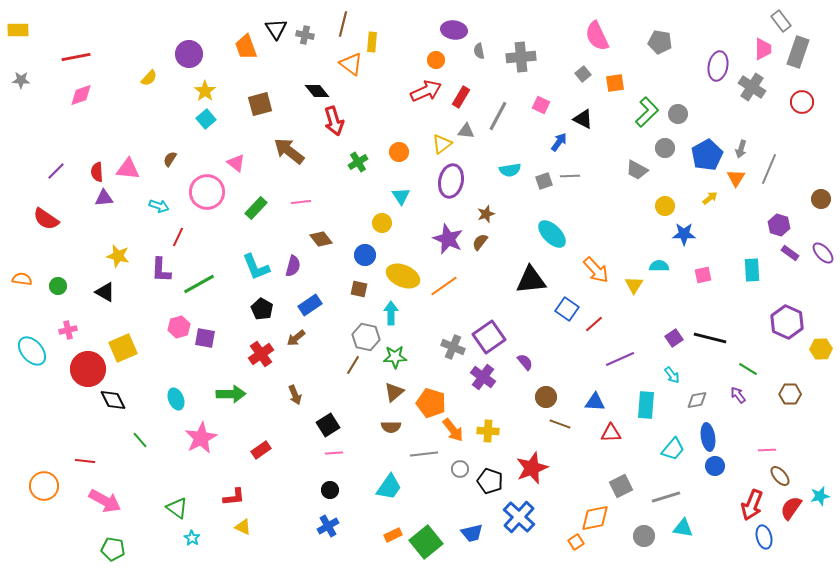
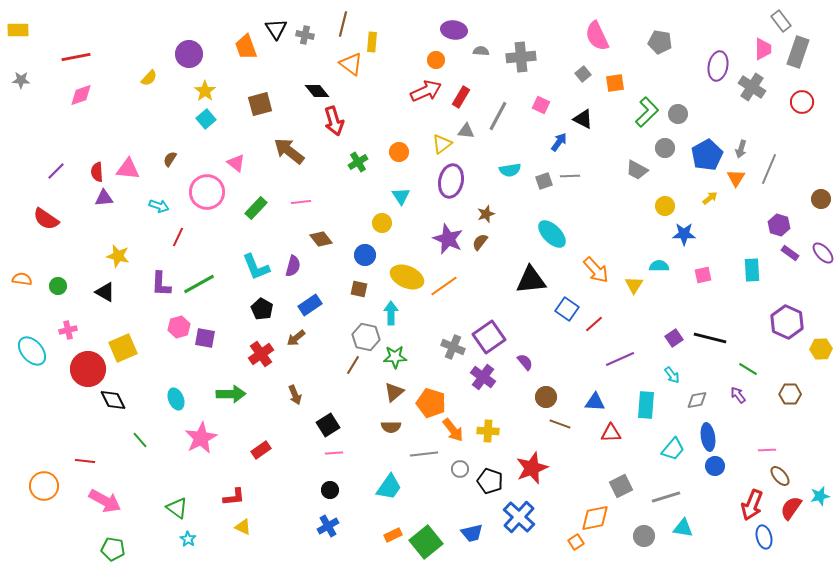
gray semicircle at (479, 51): moved 2 px right; rotated 105 degrees clockwise
purple L-shape at (161, 270): moved 14 px down
yellow ellipse at (403, 276): moved 4 px right, 1 px down
cyan star at (192, 538): moved 4 px left, 1 px down
